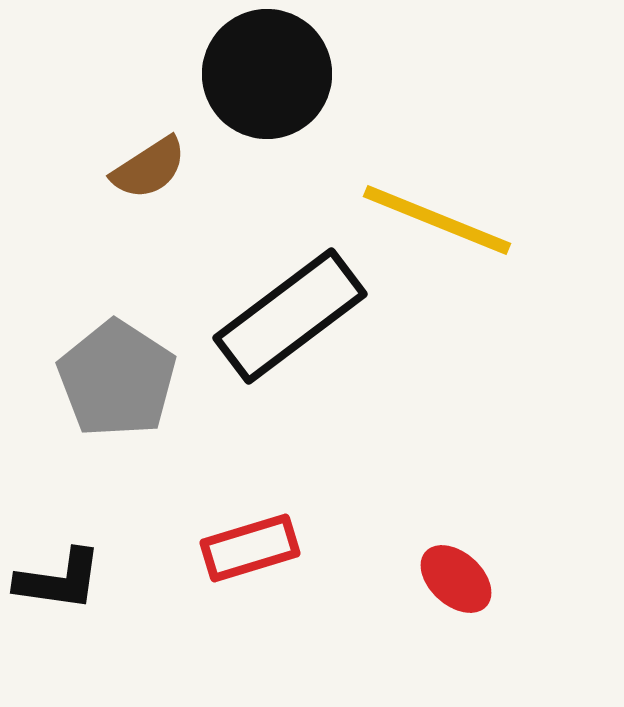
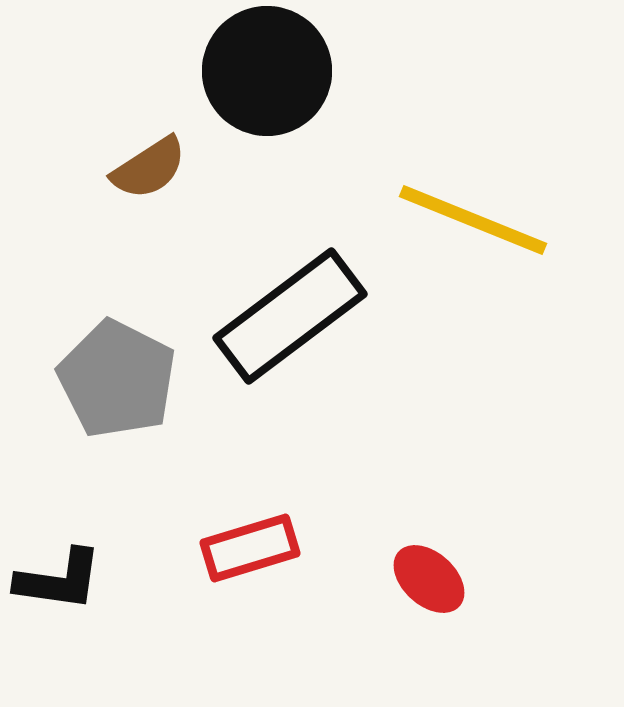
black circle: moved 3 px up
yellow line: moved 36 px right
gray pentagon: rotated 6 degrees counterclockwise
red ellipse: moved 27 px left
